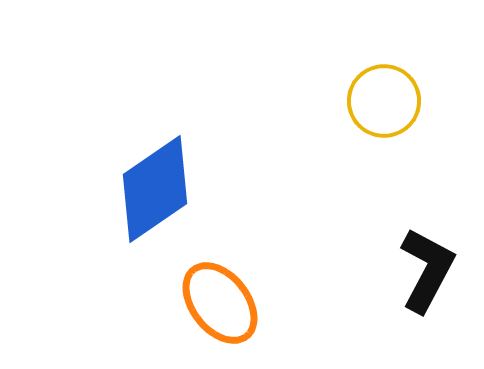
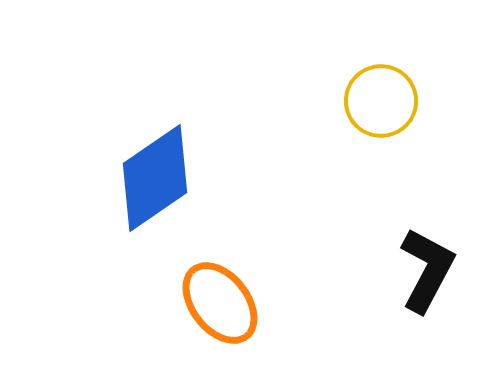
yellow circle: moved 3 px left
blue diamond: moved 11 px up
